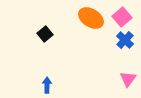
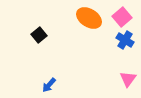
orange ellipse: moved 2 px left
black square: moved 6 px left, 1 px down
blue cross: rotated 12 degrees counterclockwise
blue arrow: moved 2 px right; rotated 140 degrees counterclockwise
